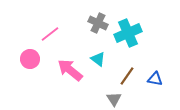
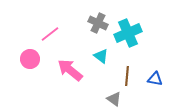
cyan triangle: moved 3 px right, 3 px up
brown line: rotated 30 degrees counterclockwise
gray triangle: rotated 21 degrees counterclockwise
